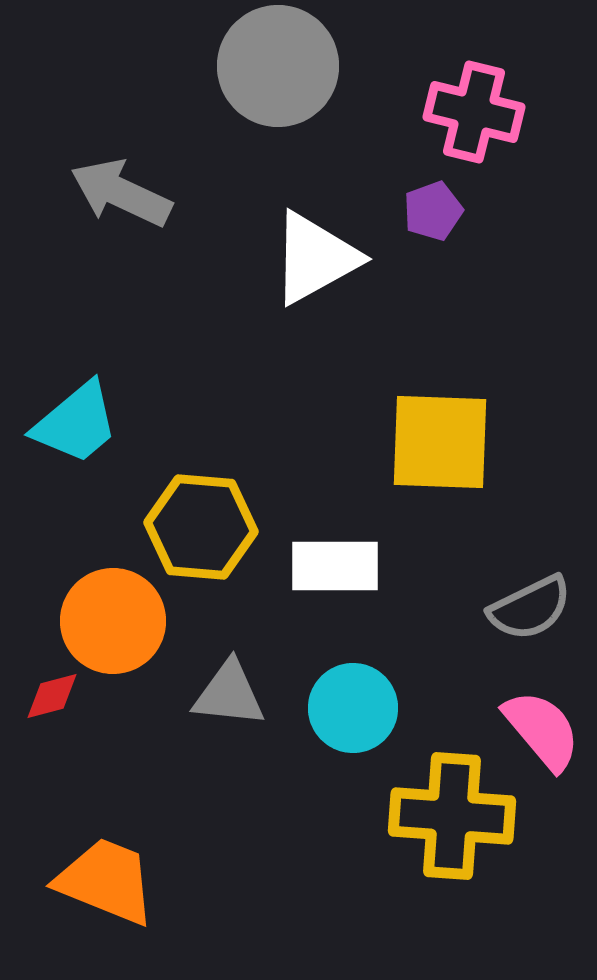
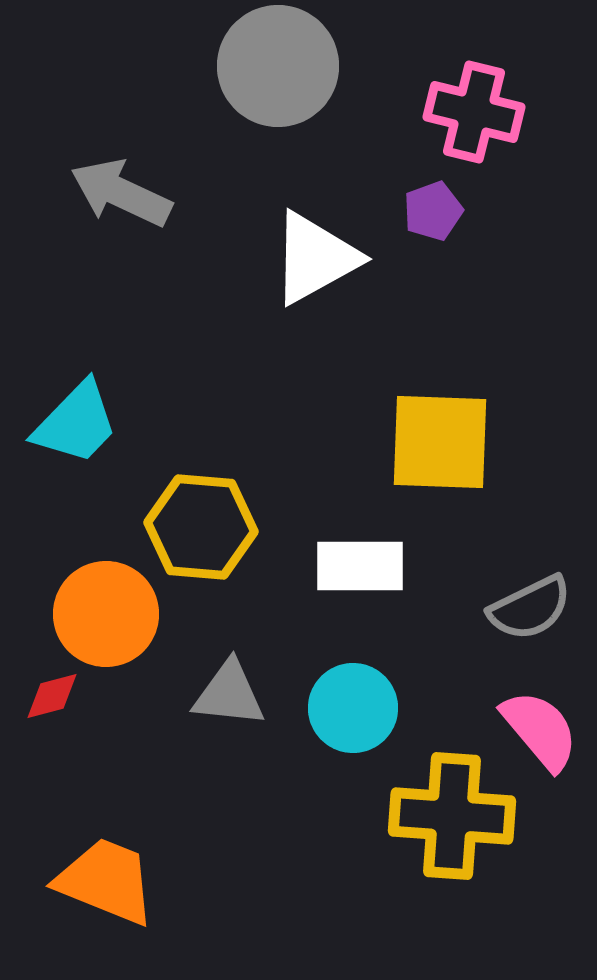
cyan trapezoid: rotated 6 degrees counterclockwise
white rectangle: moved 25 px right
orange circle: moved 7 px left, 7 px up
pink semicircle: moved 2 px left
